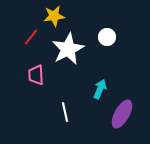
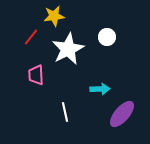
cyan arrow: rotated 66 degrees clockwise
purple ellipse: rotated 12 degrees clockwise
